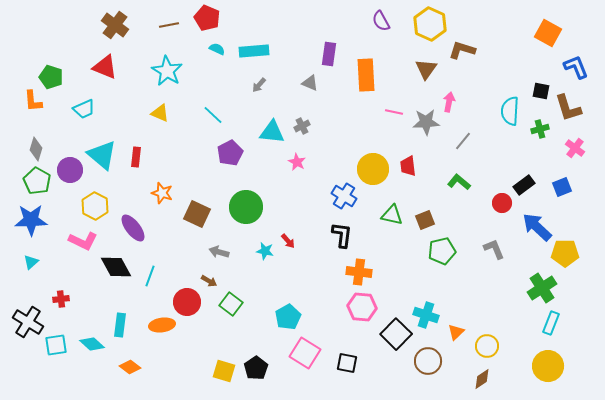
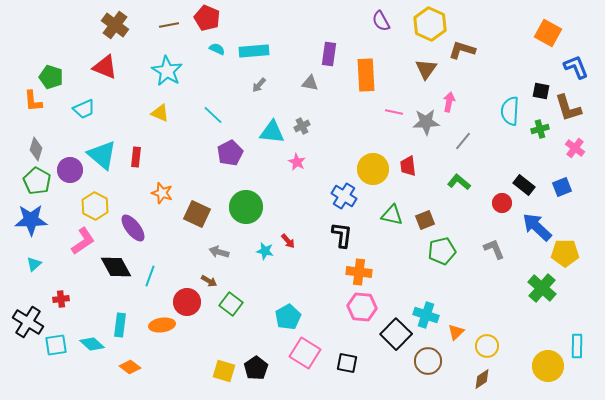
gray triangle at (310, 83): rotated 12 degrees counterclockwise
black rectangle at (524, 185): rotated 75 degrees clockwise
pink L-shape at (83, 241): rotated 60 degrees counterclockwise
cyan triangle at (31, 262): moved 3 px right, 2 px down
green cross at (542, 288): rotated 16 degrees counterclockwise
cyan rectangle at (551, 323): moved 26 px right, 23 px down; rotated 20 degrees counterclockwise
